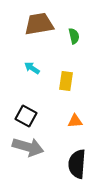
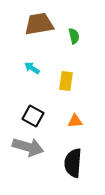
black square: moved 7 px right
black semicircle: moved 4 px left, 1 px up
